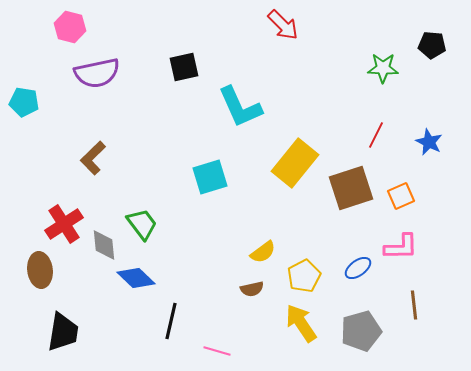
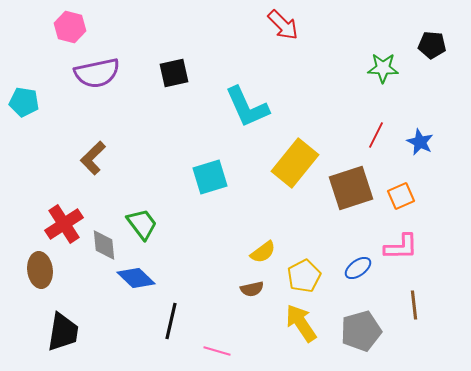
black square: moved 10 px left, 6 px down
cyan L-shape: moved 7 px right
blue star: moved 9 px left
